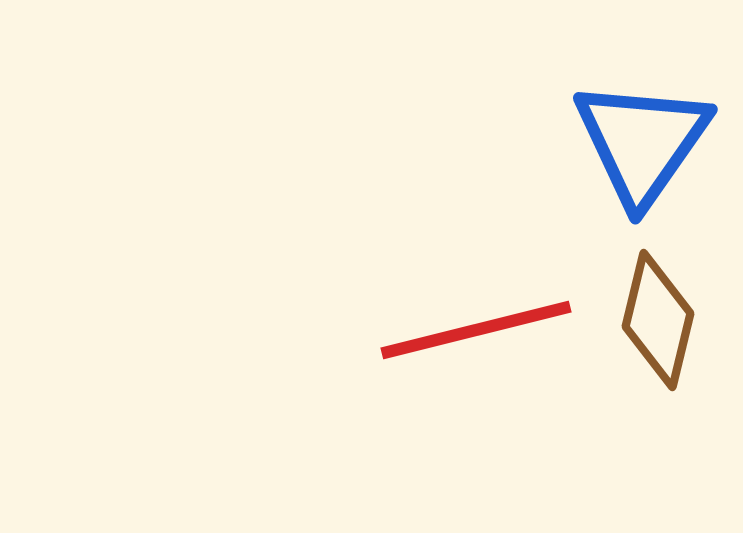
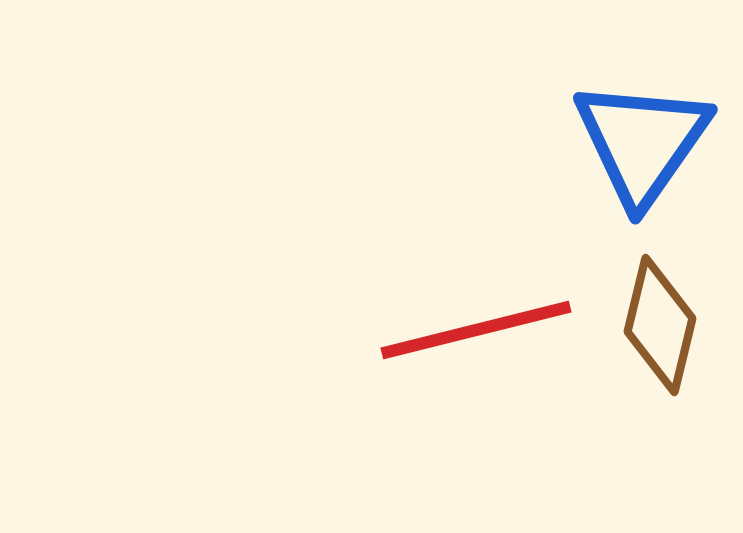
brown diamond: moved 2 px right, 5 px down
